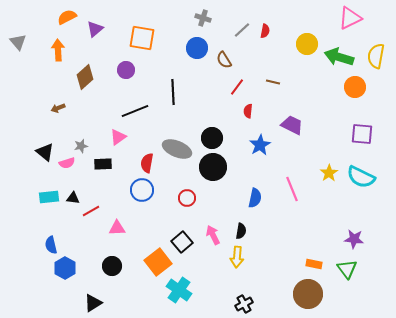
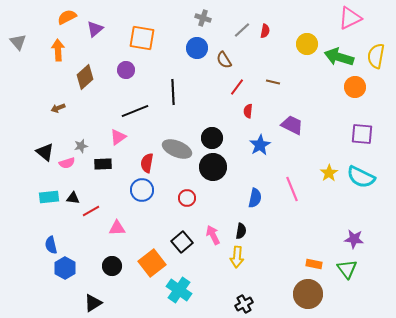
orange square at (158, 262): moved 6 px left, 1 px down
